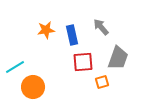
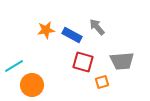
gray arrow: moved 4 px left
blue rectangle: rotated 48 degrees counterclockwise
gray trapezoid: moved 4 px right, 3 px down; rotated 65 degrees clockwise
red square: rotated 20 degrees clockwise
cyan line: moved 1 px left, 1 px up
orange circle: moved 1 px left, 2 px up
